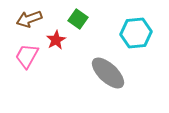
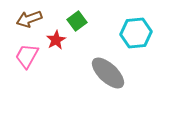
green square: moved 1 px left, 2 px down; rotated 18 degrees clockwise
